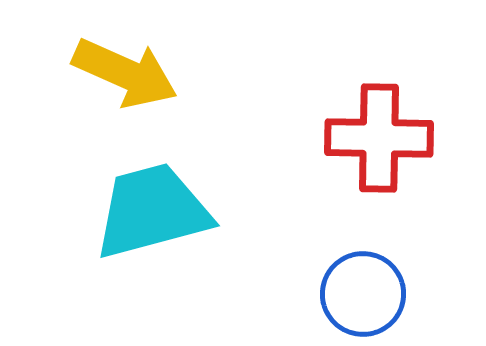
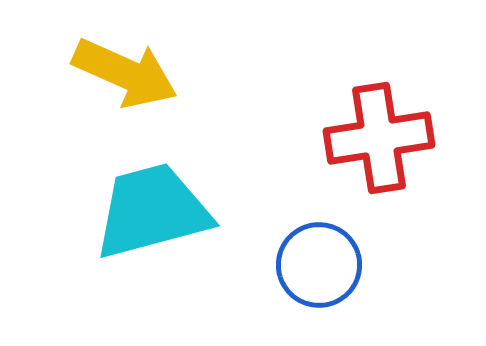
red cross: rotated 10 degrees counterclockwise
blue circle: moved 44 px left, 29 px up
